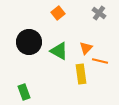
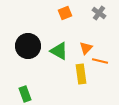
orange square: moved 7 px right; rotated 16 degrees clockwise
black circle: moved 1 px left, 4 px down
green rectangle: moved 1 px right, 2 px down
